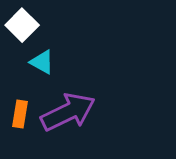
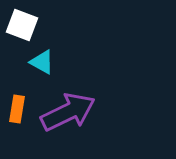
white square: rotated 24 degrees counterclockwise
orange rectangle: moved 3 px left, 5 px up
